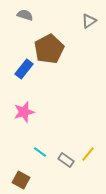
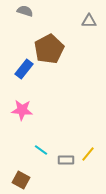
gray semicircle: moved 4 px up
gray triangle: rotated 35 degrees clockwise
pink star: moved 2 px left, 2 px up; rotated 20 degrees clockwise
cyan line: moved 1 px right, 2 px up
gray rectangle: rotated 35 degrees counterclockwise
